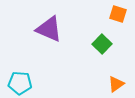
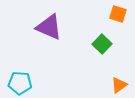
purple triangle: moved 2 px up
orange triangle: moved 3 px right, 1 px down
